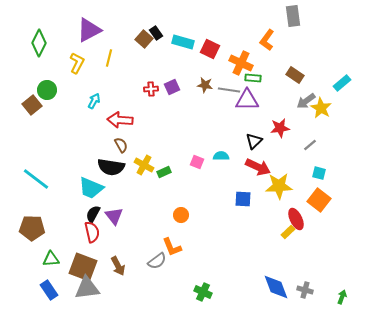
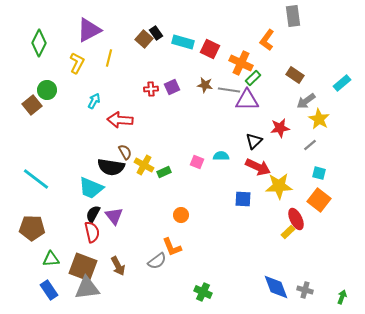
green rectangle at (253, 78): rotated 49 degrees counterclockwise
yellow star at (321, 108): moved 2 px left, 11 px down
brown semicircle at (121, 145): moved 4 px right, 7 px down
